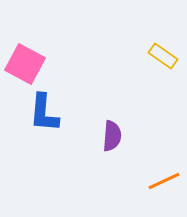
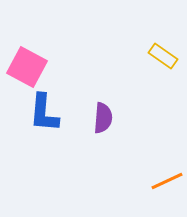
pink square: moved 2 px right, 3 px down
purple semicircle: moved 9 px left, 18 px up
orange line: moved 3 px right
